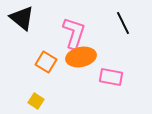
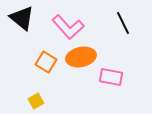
pink L-shape: moved 6 px left, 6 px up; rotated 120 degrees clockwise
yellow square: rotated 28 degrees clockwise
